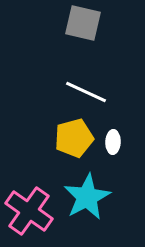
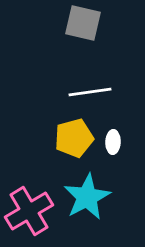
white line: moved 4 px right; rotated 33 degrees counterclockwise
pink cross: rotated 24 degrees clockwise
